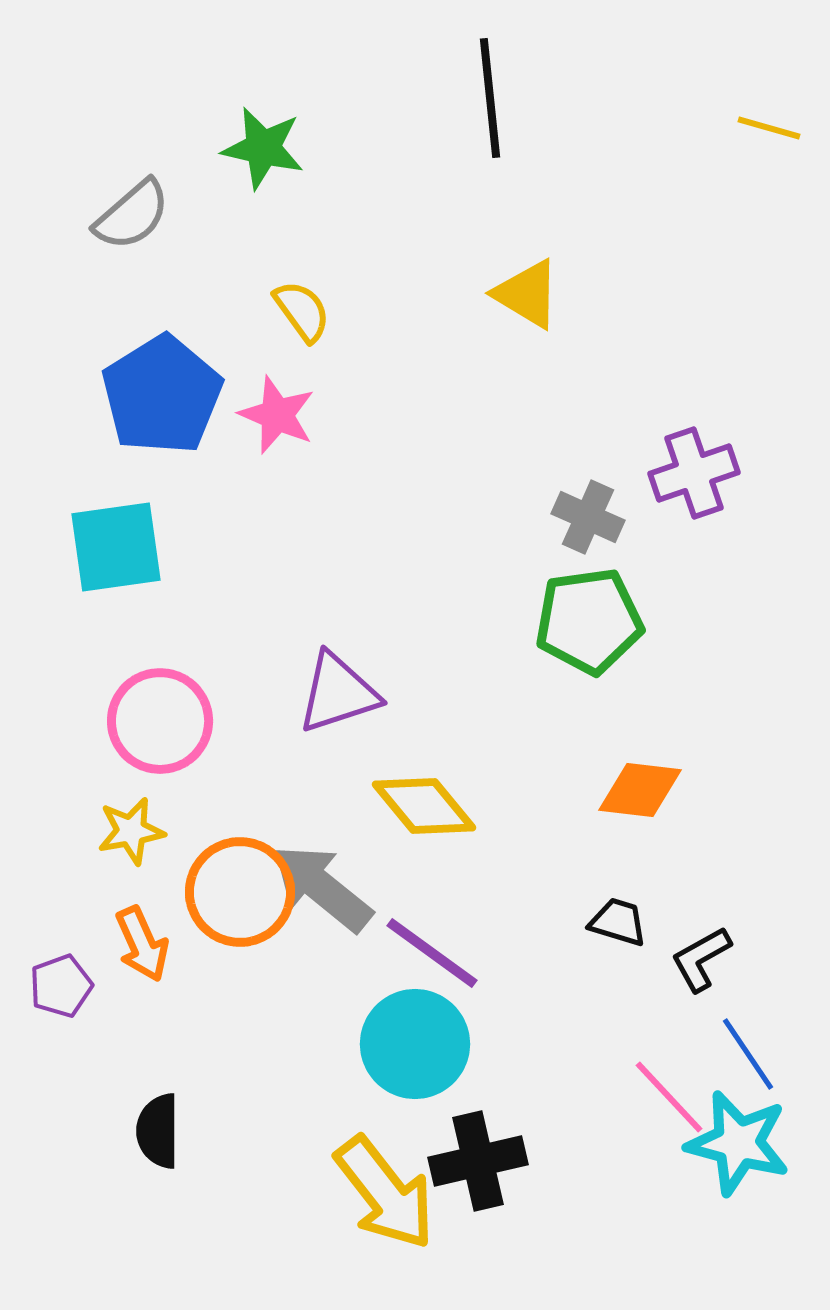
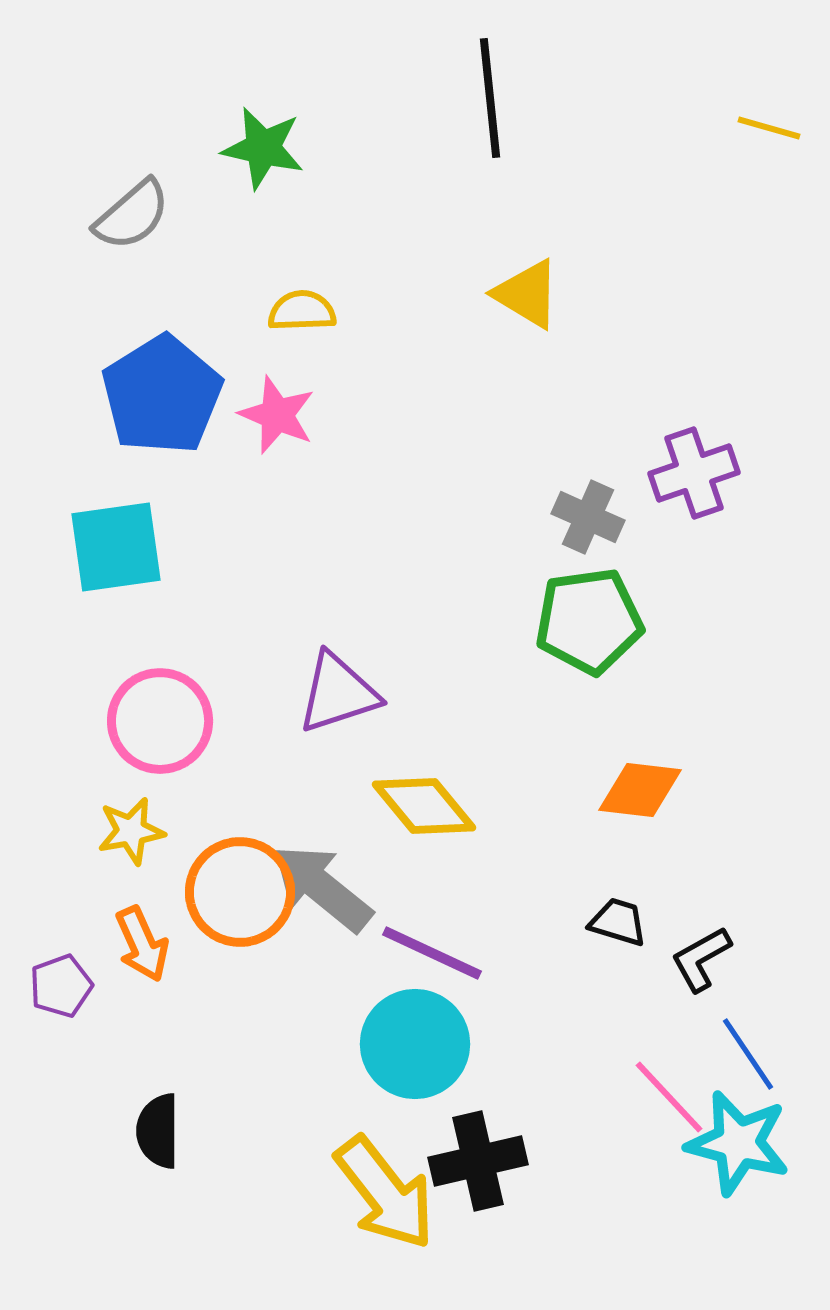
yellow semicircle: rotated 56 degrees counterclockwise
purple line: rotated 11 degrees counterclockwise
